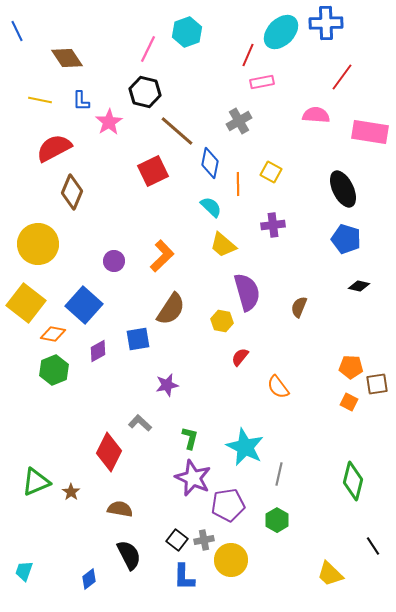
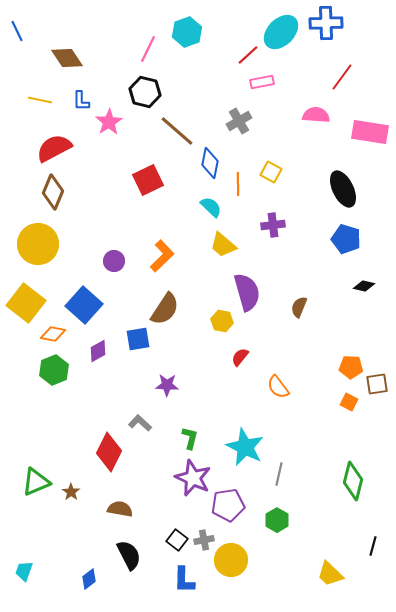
red line at (248, 55): rotated 25 degrees clockwise
red square at (153, 171): moved 5 px left, 9 px down
brown diamond at (72, 192): moved 19 px left
black diamond at (359, 286): moved 5 px right
brown semicircle at (171, 309): moved 6 px left
purple star at (167, 385): rotated 15 degrees clockwise
black line at (373, 546): rotated 48 degrees clockwise
blue L-shape at (184, 577): moved 3 px down
